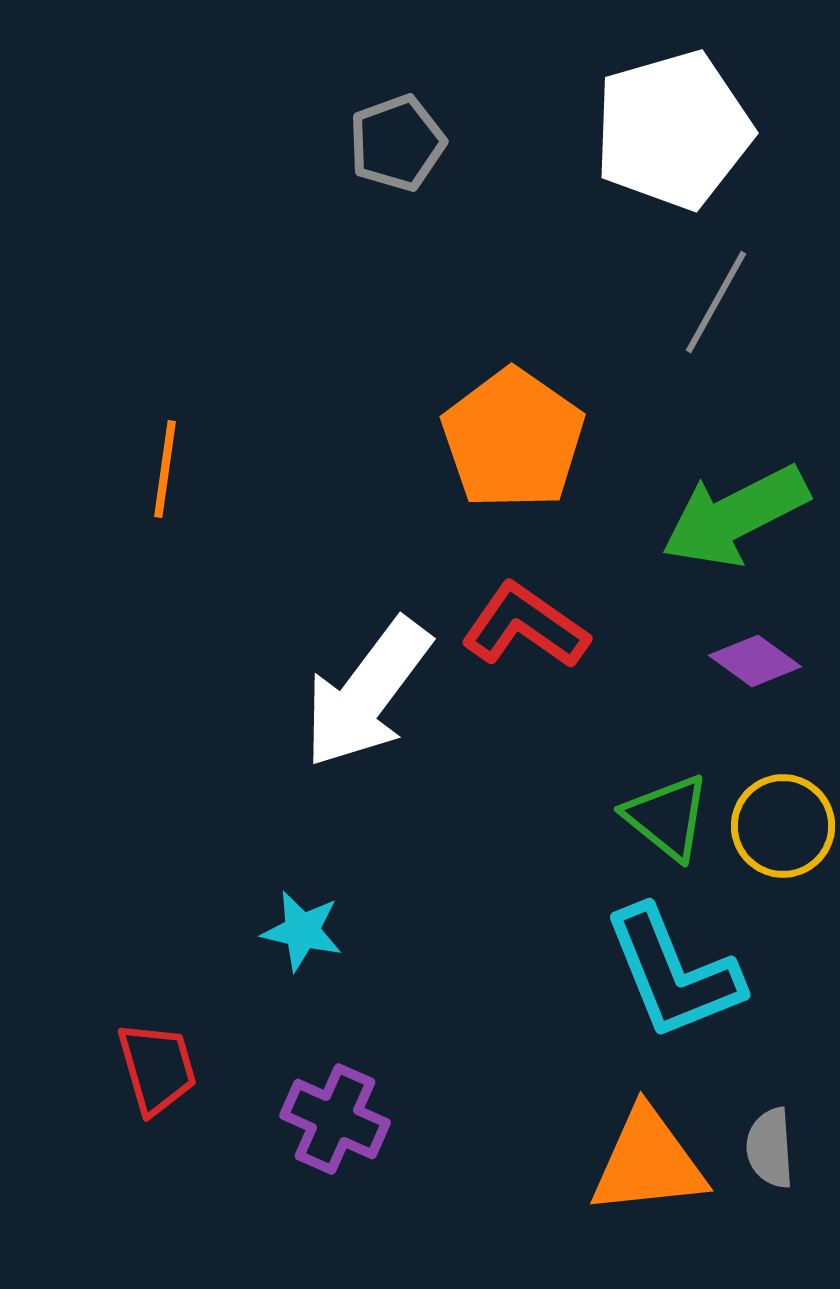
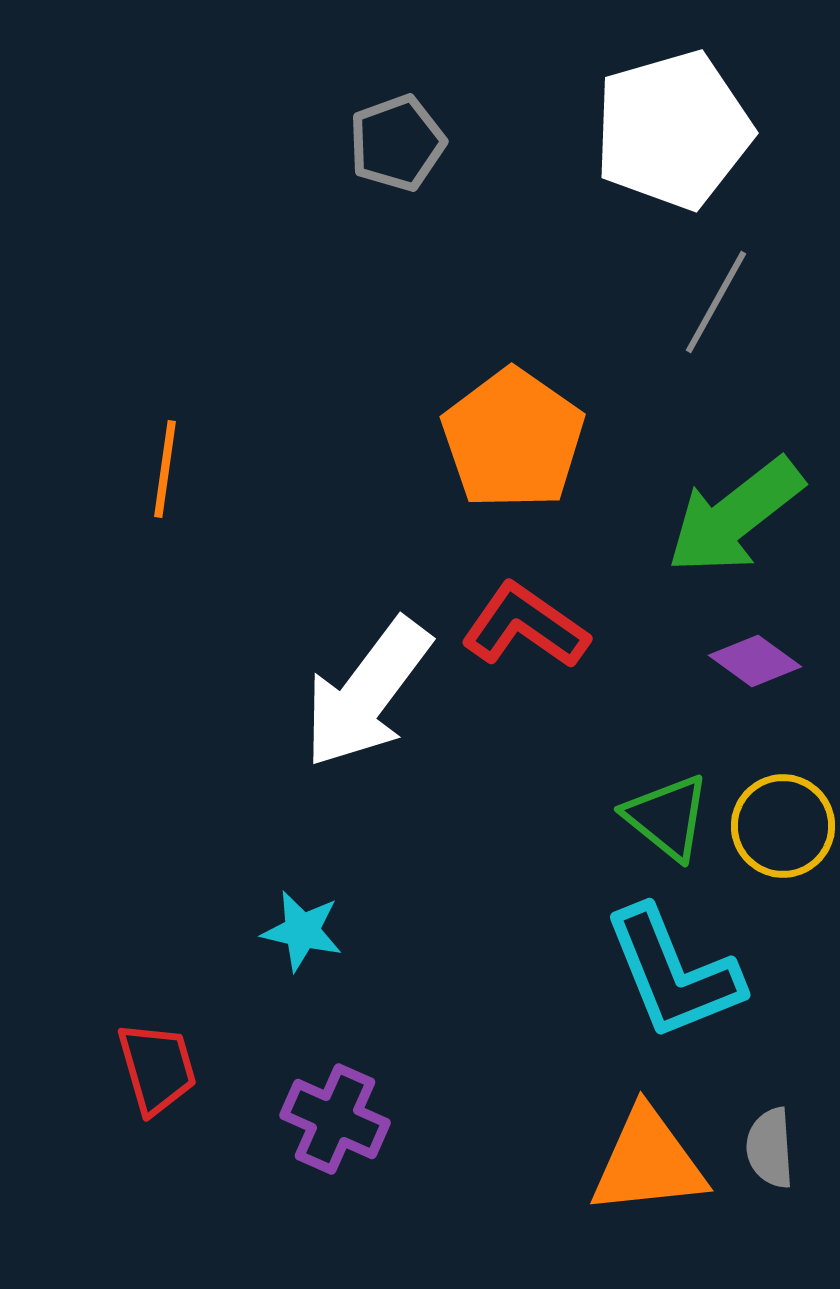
green arrow: rotated 11 degrees counterclockwise
